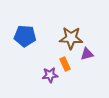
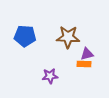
brown star: moved 3 px left, 1 px up
orange rectangle: moved 19 px right; rotated 64 degrees counterclockwise
purple star: moved 1 px down
